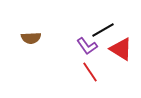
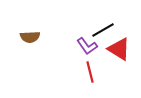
brown semicircle: moved 1 px left, 1 px up
red triangle: moved 2 px left
red line: rotated 20 degrees clockwise
